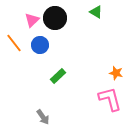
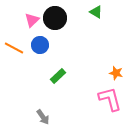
orange line: moved 5 px down; rotated 24 degrees counterclockwise
